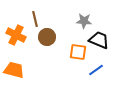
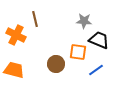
brown circle: moved 9 px right, 27 px down
